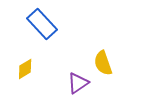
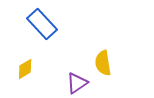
yellow semicircle: rotated 10 degrees clockwise
purple triangle: moved 1 px left
